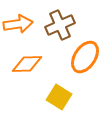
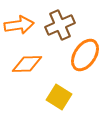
orange arrow: moved 1 px right, 1 px down
orange ellipse: moved 2 px up
